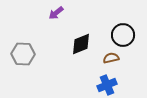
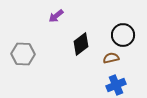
purple arrow: moved 3 px down
black diamond: rotated 15 degrees counterclockwise
blue cross: moved 9 px right
